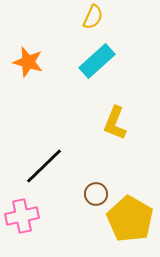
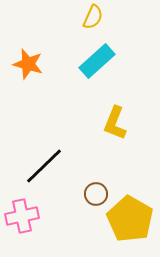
orange star: moved 2 px down
